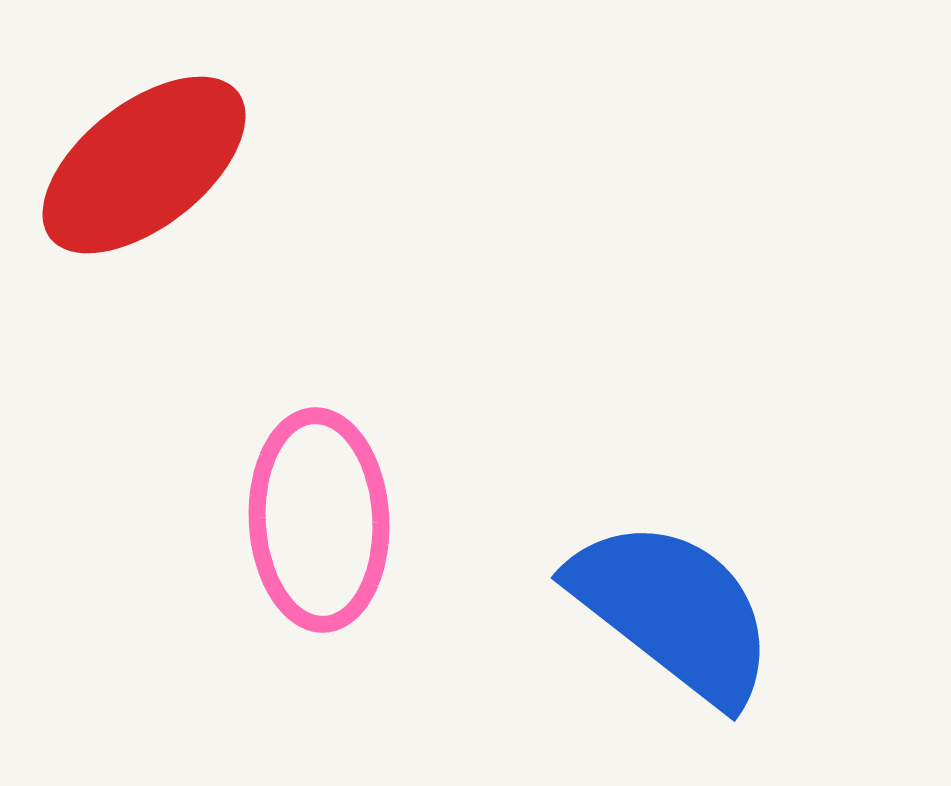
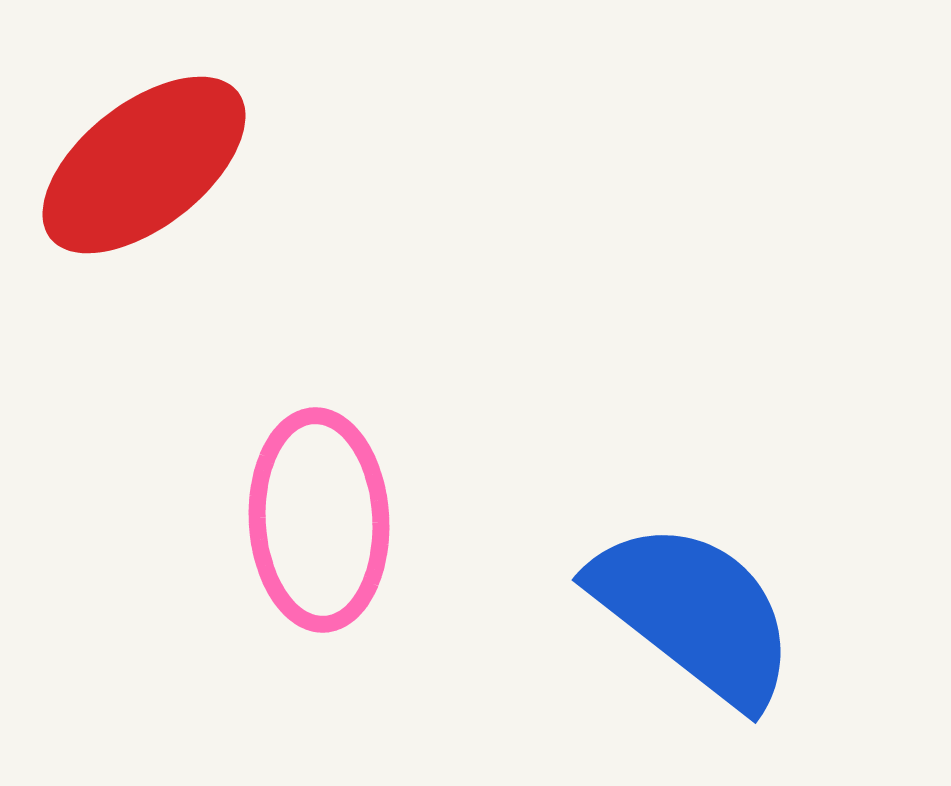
blue semicircle: moved 21 px right, 2 px down
